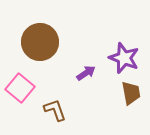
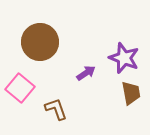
brown L-shape: moved 1 px right, 1 px up
